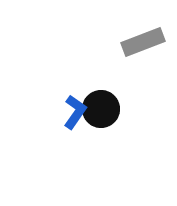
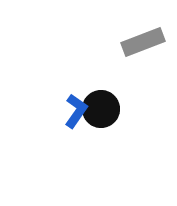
blue L-shape: moved 1 px right, 1 px up
